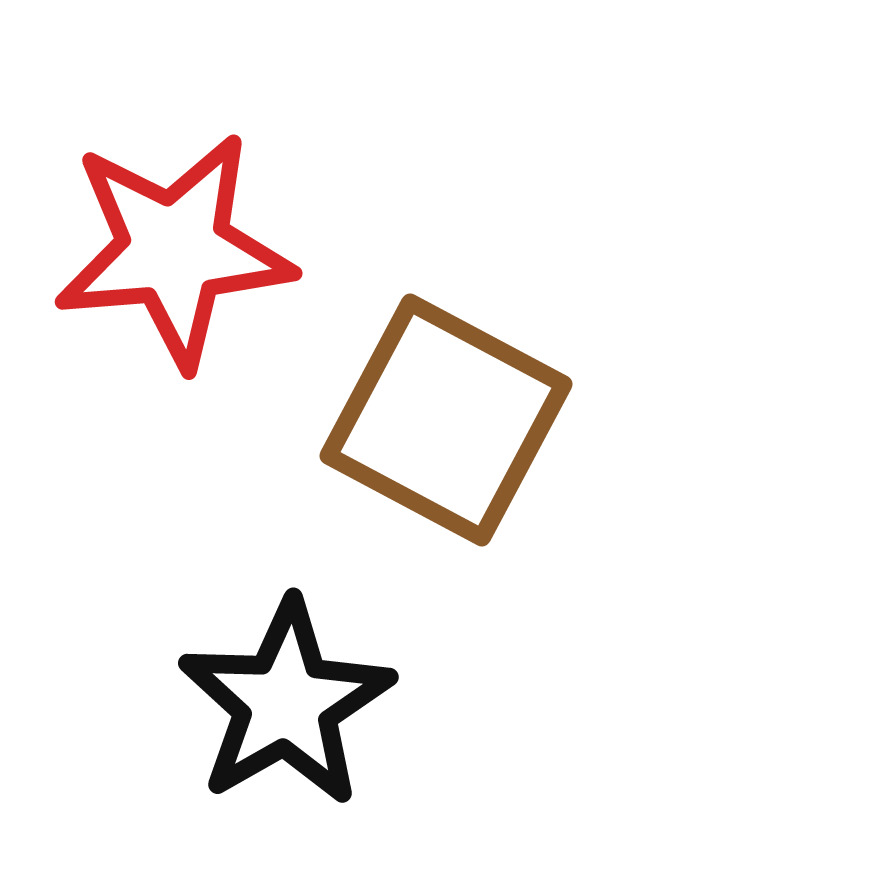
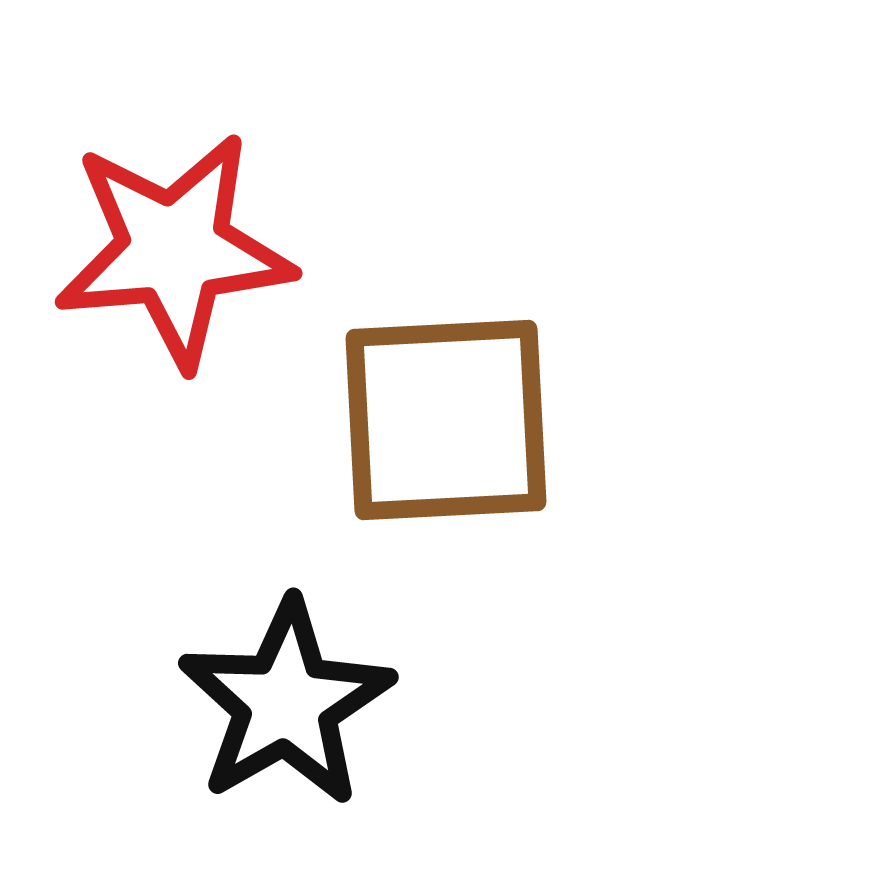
brown square: rotated 31 degrees counterclockwise
